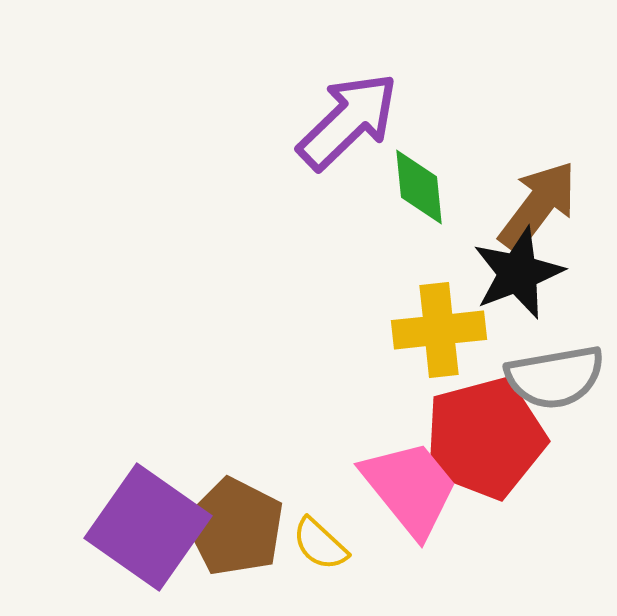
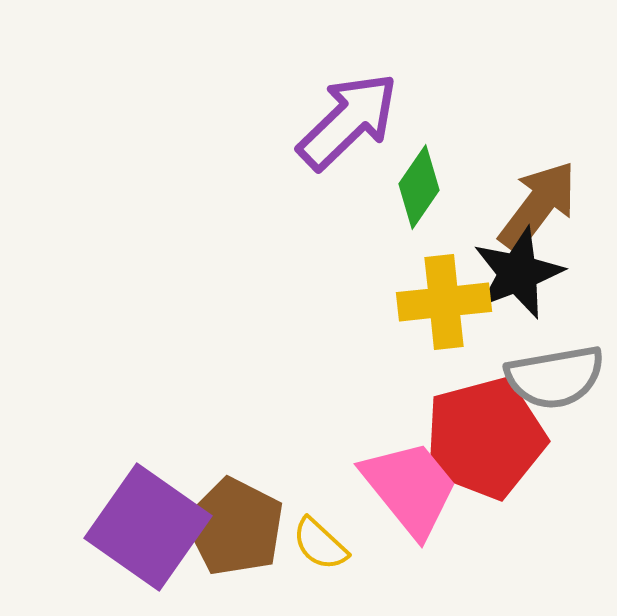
green diamond: rotated 40 degrees clockwise
yellow cross: moved 5 px right, 28 px up
